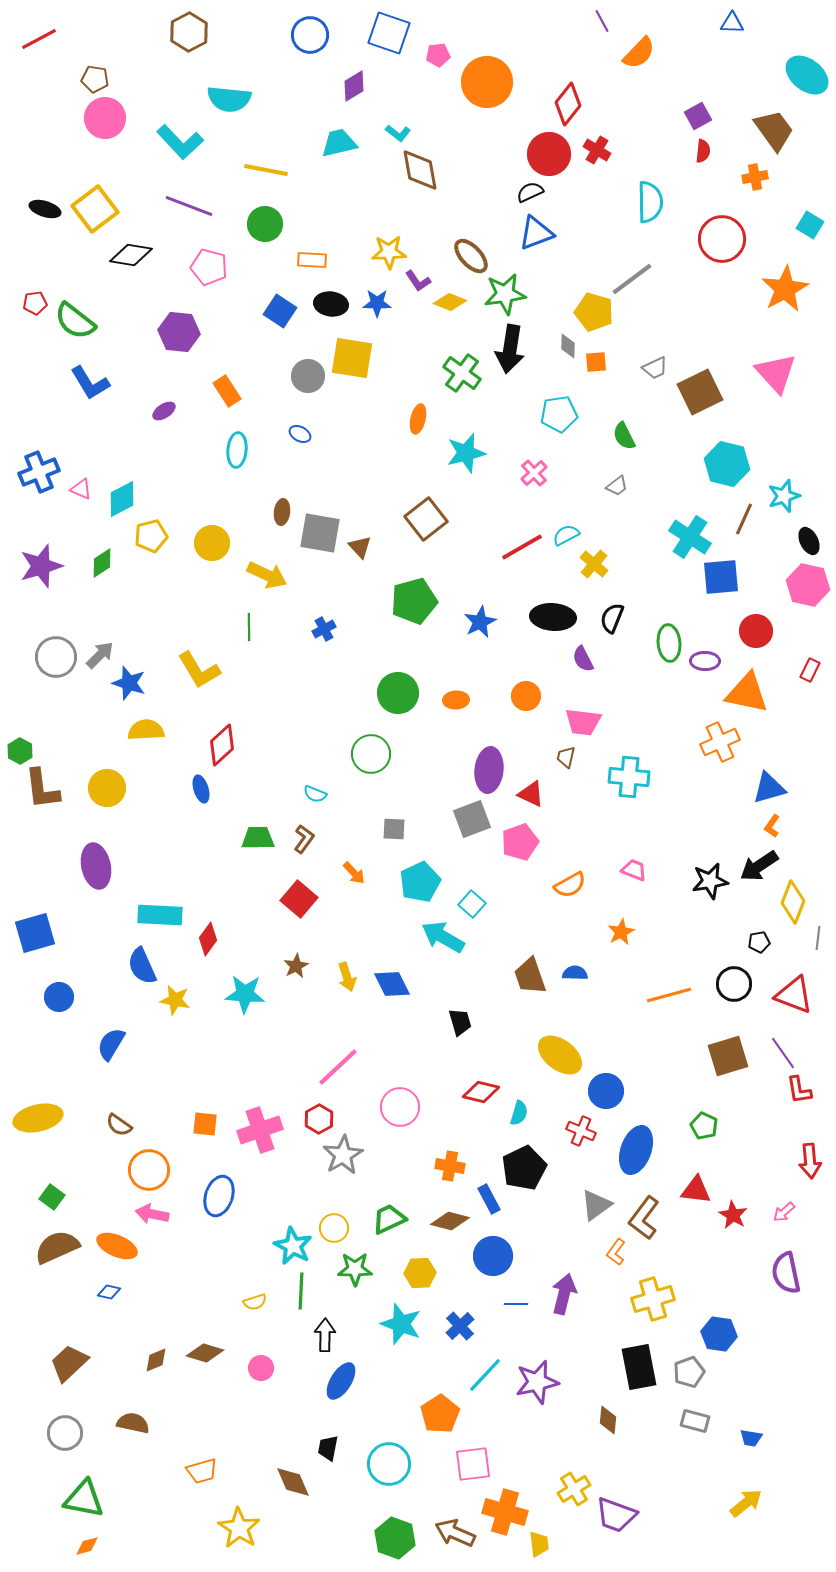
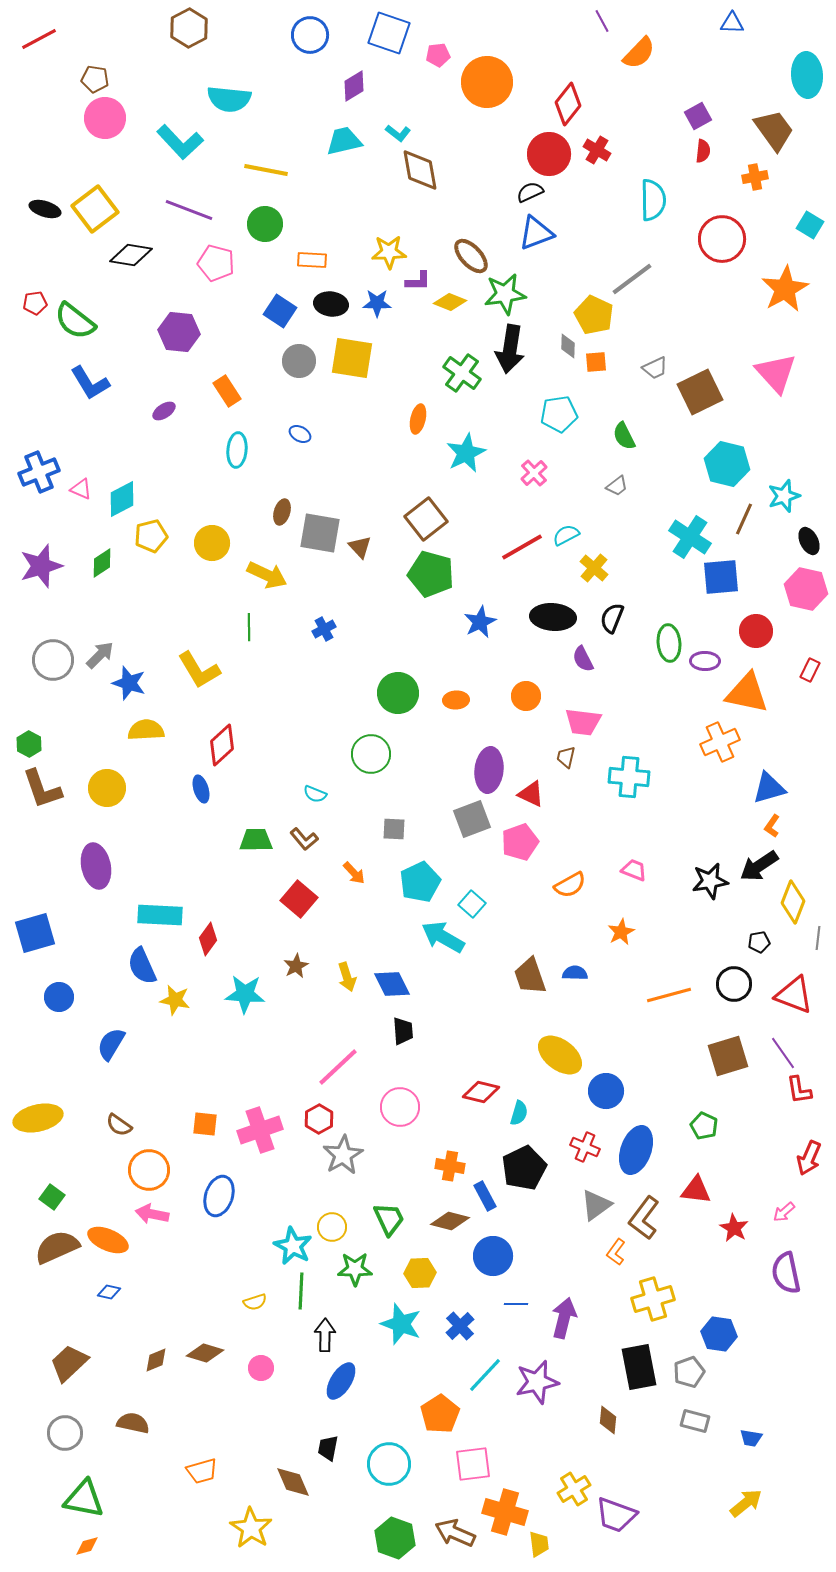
brown hexagon at (189, 32): moved 4 px up
cyan ellipse at (807, 75): rotated 48 degrees clockwise
cyan trapezoid at (339, 143): moved 5 px right, 2 px up
cyan semicircle at (650, 202): moved 3 px right, 2 px up
purple line at (189, 206): moved 4 px down
pink pentagon at (209, 267): moved 7 px right, 4 px up
purple L-shape at (418, 281): rotated 56 degrees counterclockwise
yellow pentagon at (594, 312): moved 3 px down; rotated 9 degrees clockwise
gray circle at (308, 376): moved 9 px left, 15 px up
cyan star at (466, 453): rotated 12 degrees counterclockwise
brown ellipse at (282, 512): rotated 10 degrees clockwise
yellow cross at (594, 564): moved 4 px down
pink hexagon at (808, 585): moved 2 px left, 4 px down
green pentagon at (414, 601): moved 17 px right, 27 px up; rotated 30 degrees clockwise
gray circle at (56, 657): moved 3 px left, 3 px down
green hexagon at (20, 751): moved 9 px right, 7 px up
brown L-shape at (42, 789): rotated 12 degrees counterclockwise
green trapezoid at (258, 838): moved 2 px left, 2 px down
brown L-shape at (304, 839): rotated 104 degrees clockwise
black trapezoid at (460, 1022): moved 57 px left, 9 px down; rotated 12 degrees clockwise
red cross at (581, 1131): moved 4 px right, 16 px down
red arrow at (810, 1161): moved 1 px left, 3 px up; rotated 28 degrees clockwise
blue rectangle at (489, 1199): moved 4 px left, 3 px up
red star at (733, 1215): moved 1 px right, 13 px down
green trapezoid at (389, 1219): rotated 90 degrees clockwise
yellow circle at (334, 1228): moved 2 px left, 1 px up
orange ellipse at (117, 1246): moved 9 px left, 6 px up
purple arrow at (564, 1294): moved 24 px down
yellow star at (239, 1528): moved 12 px right
